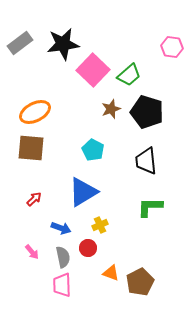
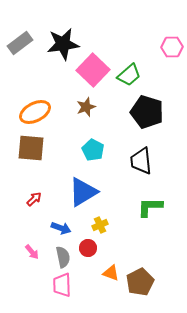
pink hexagon: rotated 10 degrees counterclockwise
brown star: moved 25 px left, 2 px up
black trapezoid: moved 5 px left
